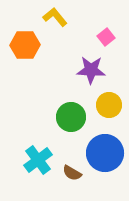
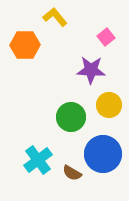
blue circle: moved 2 px left, 1 px down
